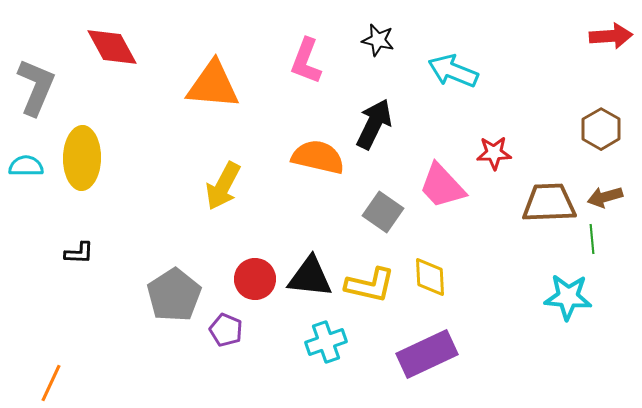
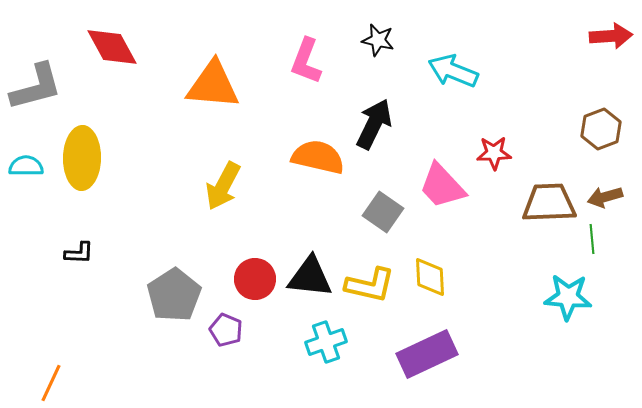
gray L-shape: rotated 52 degrees clockwise
brown hexagon: rotated 9 degrees clockwise
